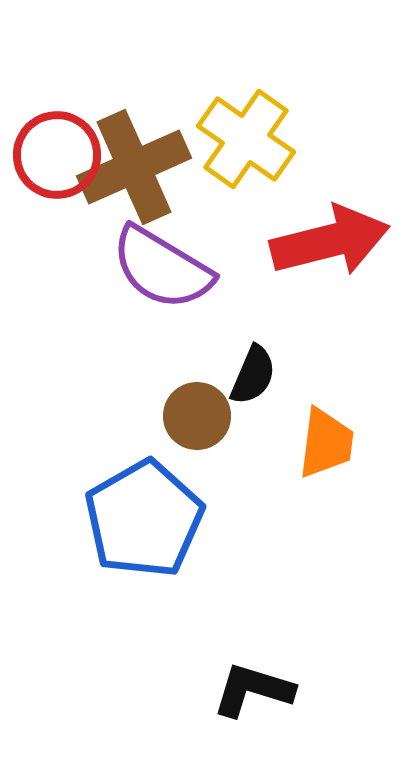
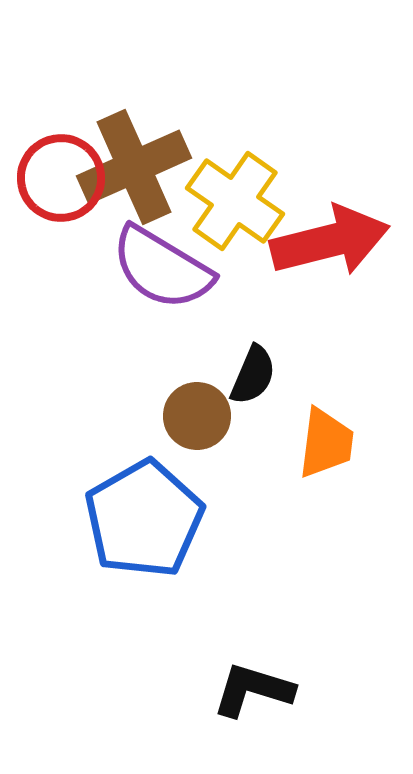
yellow cross: moved 11 px left, 62 px down
red circle: moved 4 px right, 23 px down
